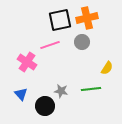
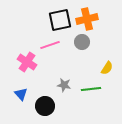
orange cross: moved 1 px down
gray star: moved 3 px right, 6 px up
